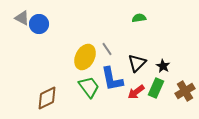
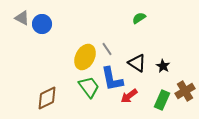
green semicircle: rotated 24 degrees counterclockwise
blue circle: moved 3 px right
black triangle: rotated 42 degrees counterclockwise
green rectangle: moved 6 px right, 12 px down
red arrow: moved 7 px left, 4 px down
